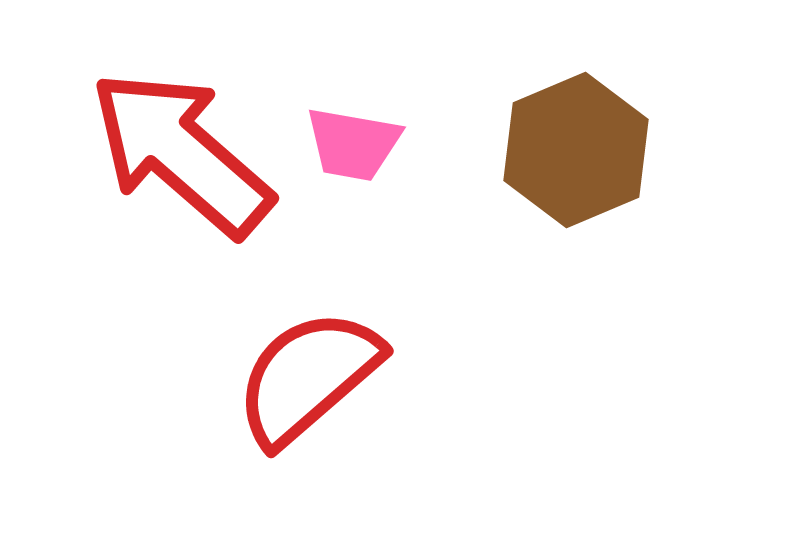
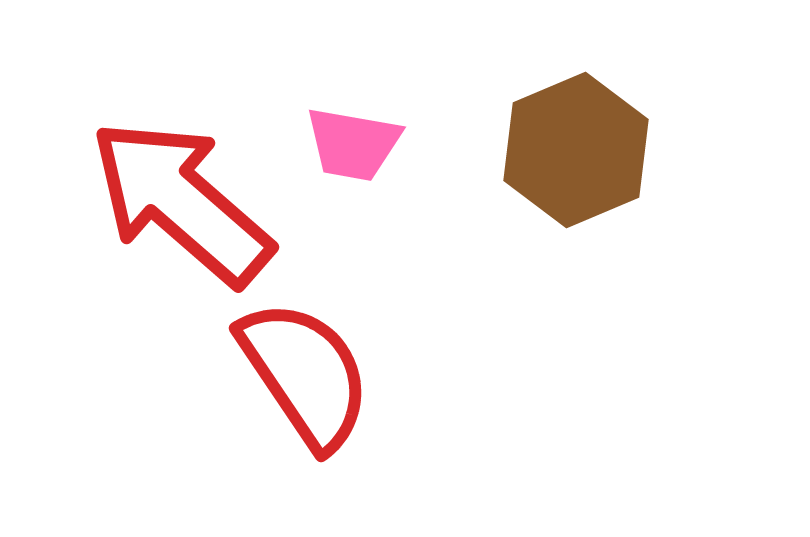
red arrow: moved 49 px down
red semicircle: moved 3 px left, 3 px up; rotated 97 degrees clockwise
